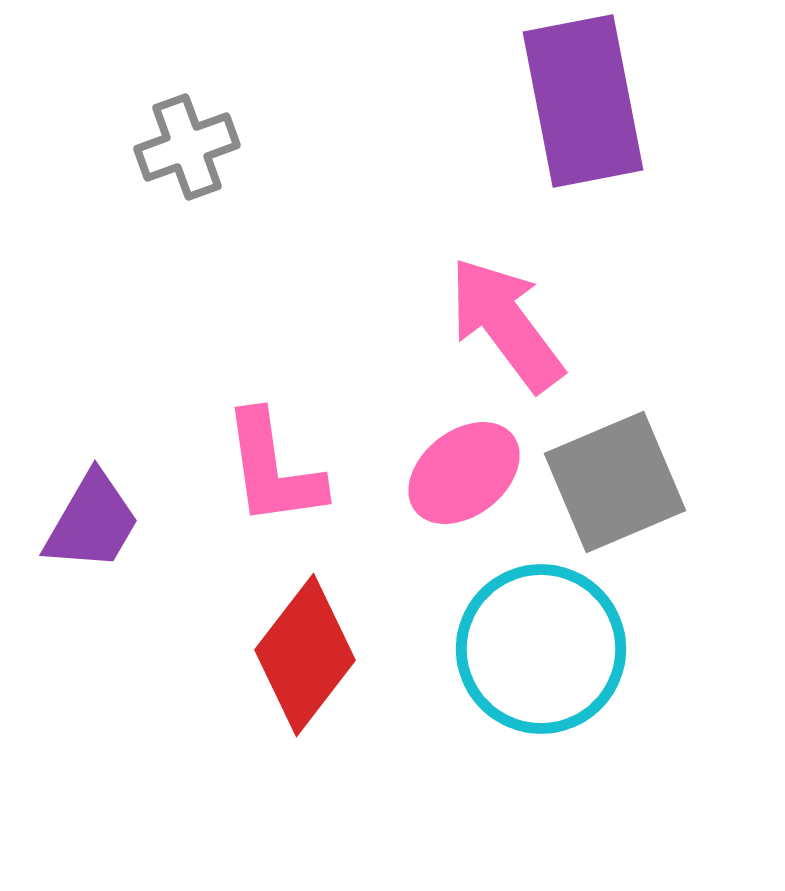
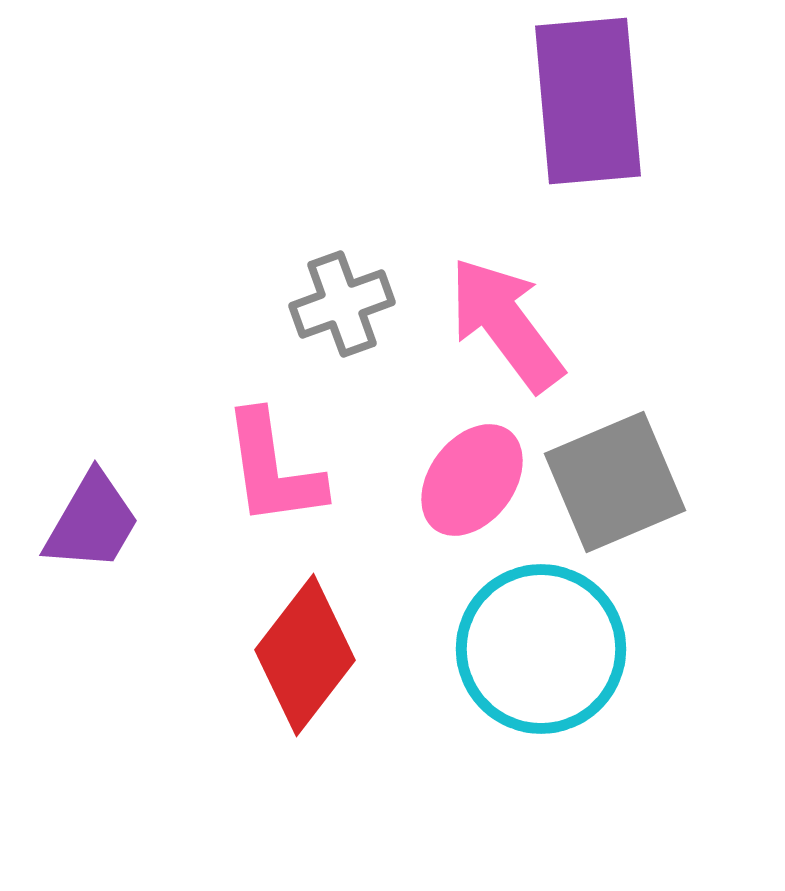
purple rectangle: moved 5 px right; rotated 6 degrees clockwise
gray cross: moved 155 px right, 157 px down
pink ellipse: moved 8 px right, 7 px down; rotated 15 degrees counterclockwise
